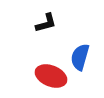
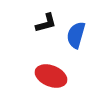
blue semicircle: moved 4 px left, 22 px up
